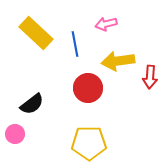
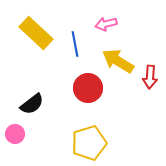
yellow arrow: rotated 40 degrees clockwise
yellow pentagon: rotated 16 degrees counterclockwise
